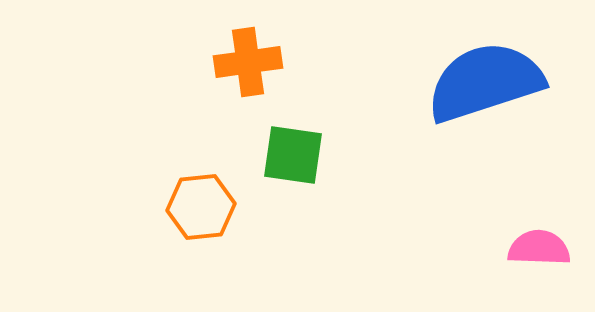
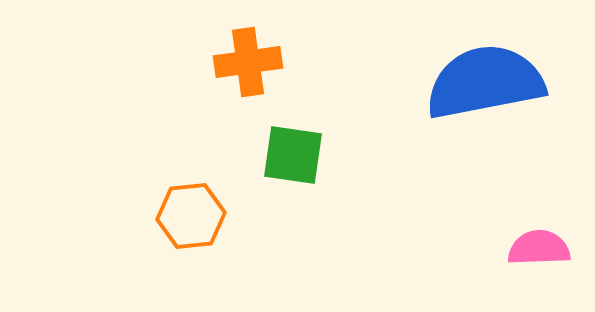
blue semicircle: rotated 7 degrees clockwise
orange hexagon: moved 10 px left, 9 px down
pink semicircle: rotated 4 degrees counterclockwise
